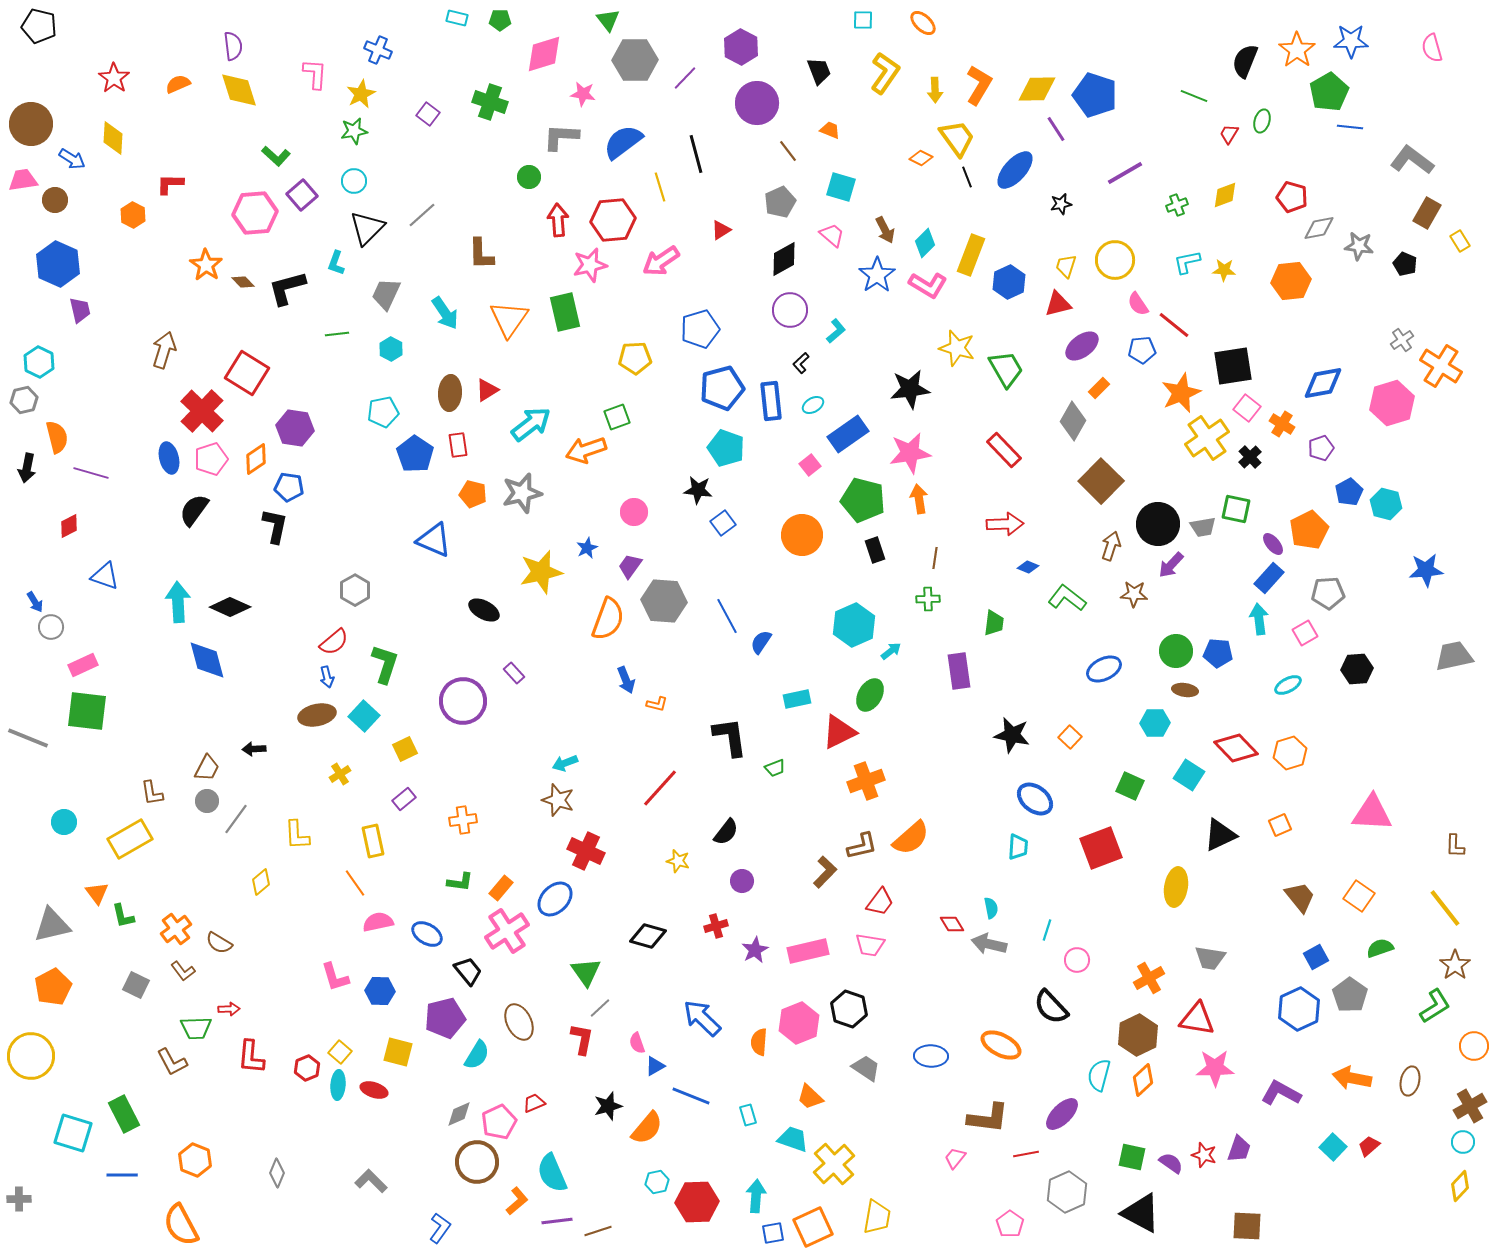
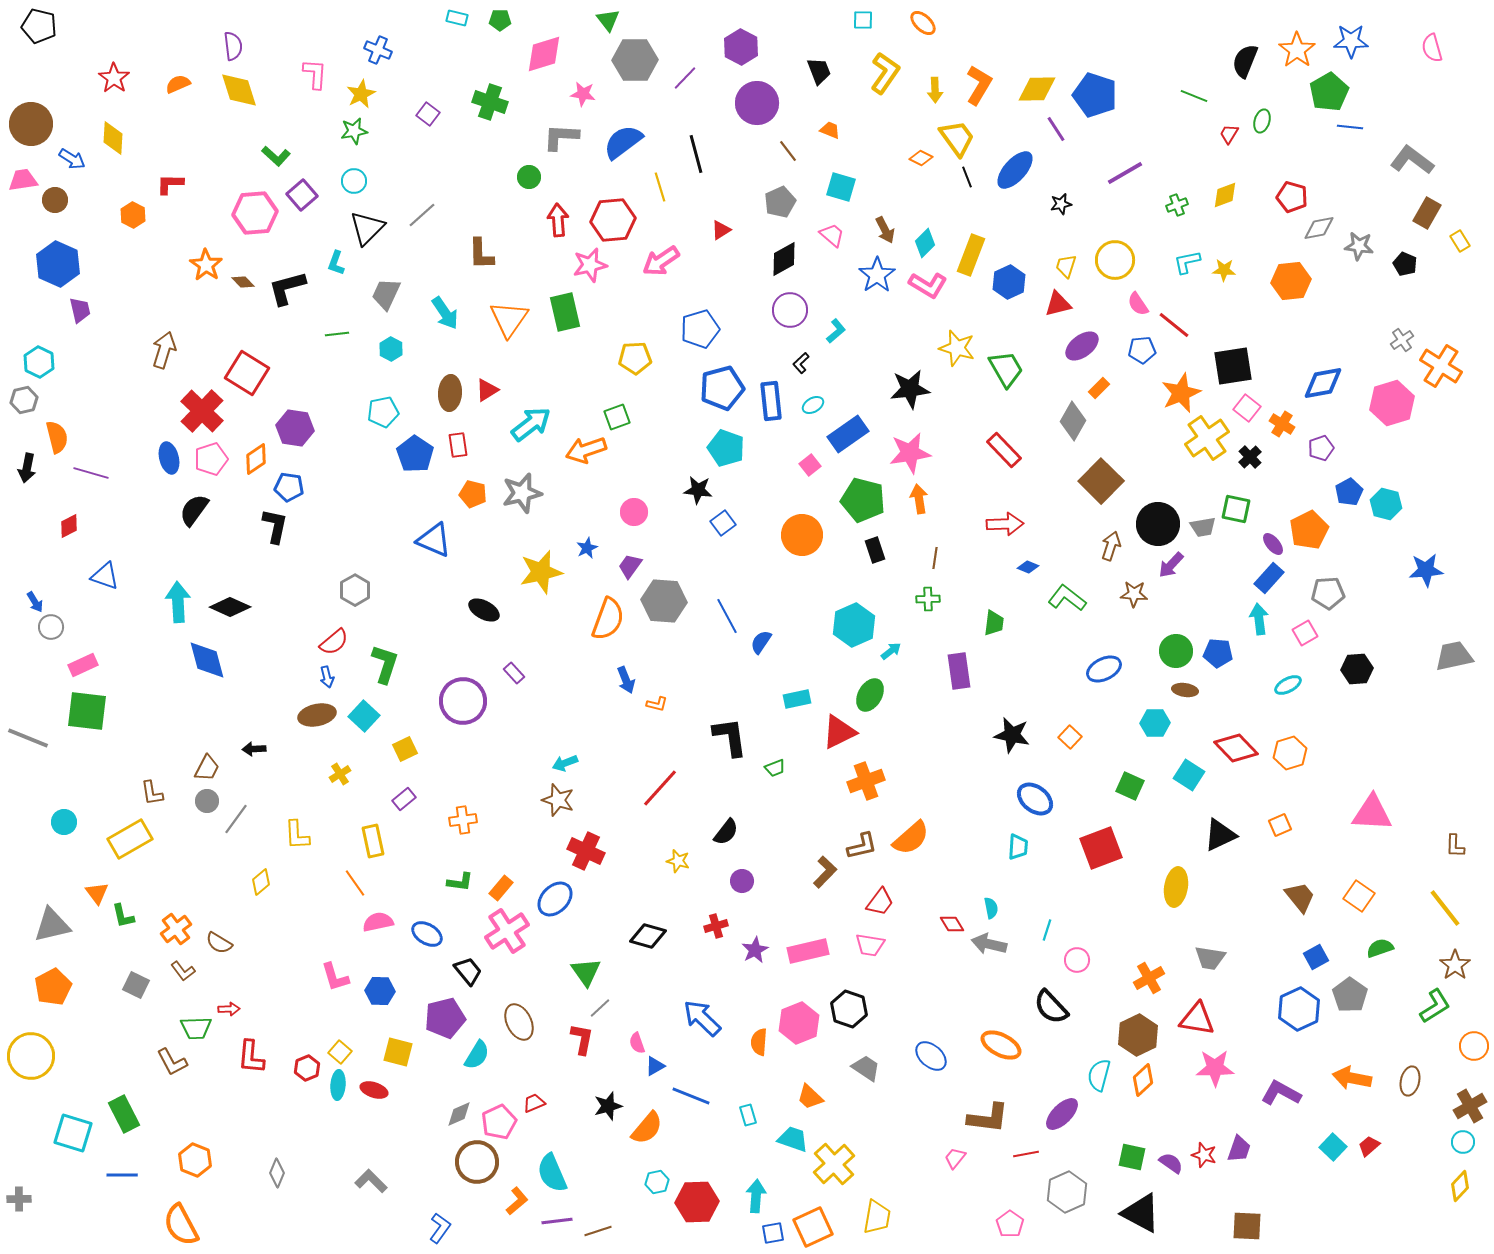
blue ellipse at (931, 1056): rotated 40 degrees clockwise
